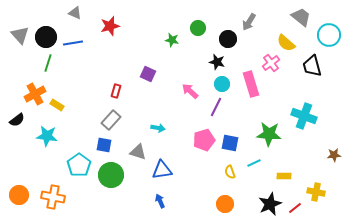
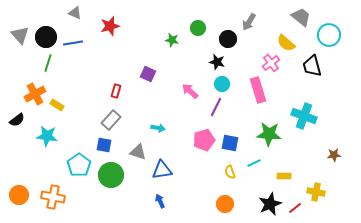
pink rectangle at (251, 84): moved 7 px right, 6 px down
